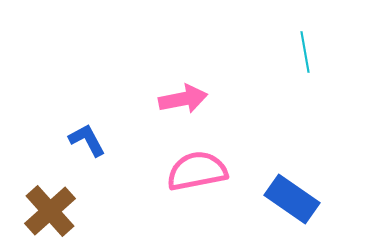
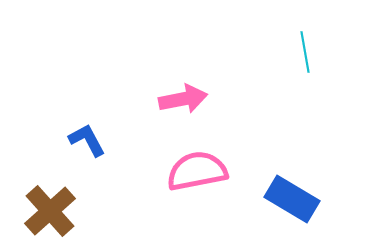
blue rectangle: rotated 4 degrees counterclockwise
